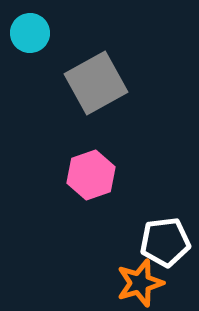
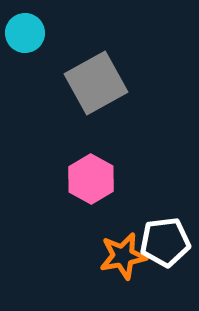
cyan circle: moved 5 px left
pink hexagon: moved 4 px down; rotated 12 degrees counterclockwise
orange star: moved 17 px left, 27 px up; rotated 6 degrees clockwise
